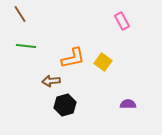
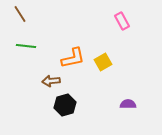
yellow square: rotated 24 degrees clockwise
